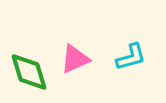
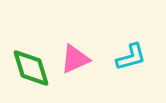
green diamond: moved 2 px right, 4 px up
